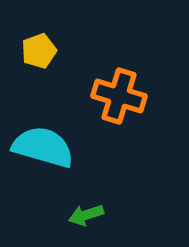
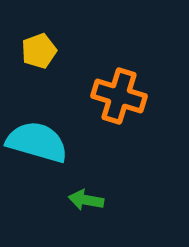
cyan semicircle: moved 6 px left, 5 px up
green arrow: moved 15 px up; rotated 28 degrees clockwise
